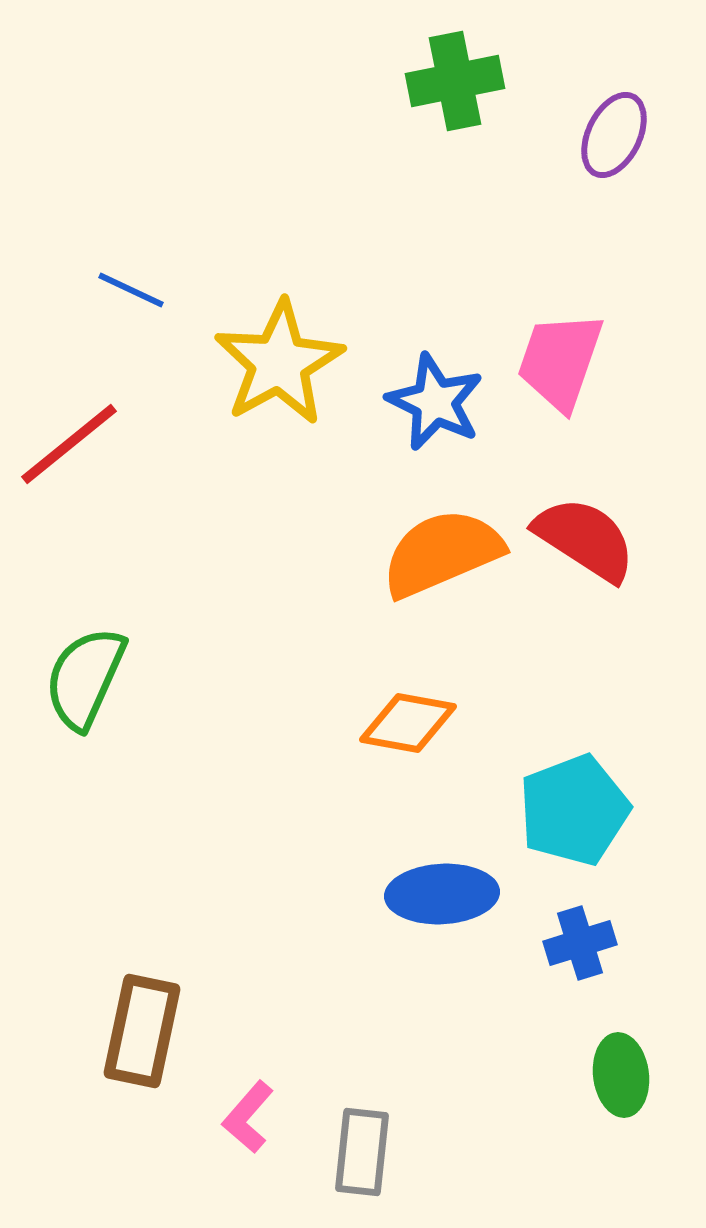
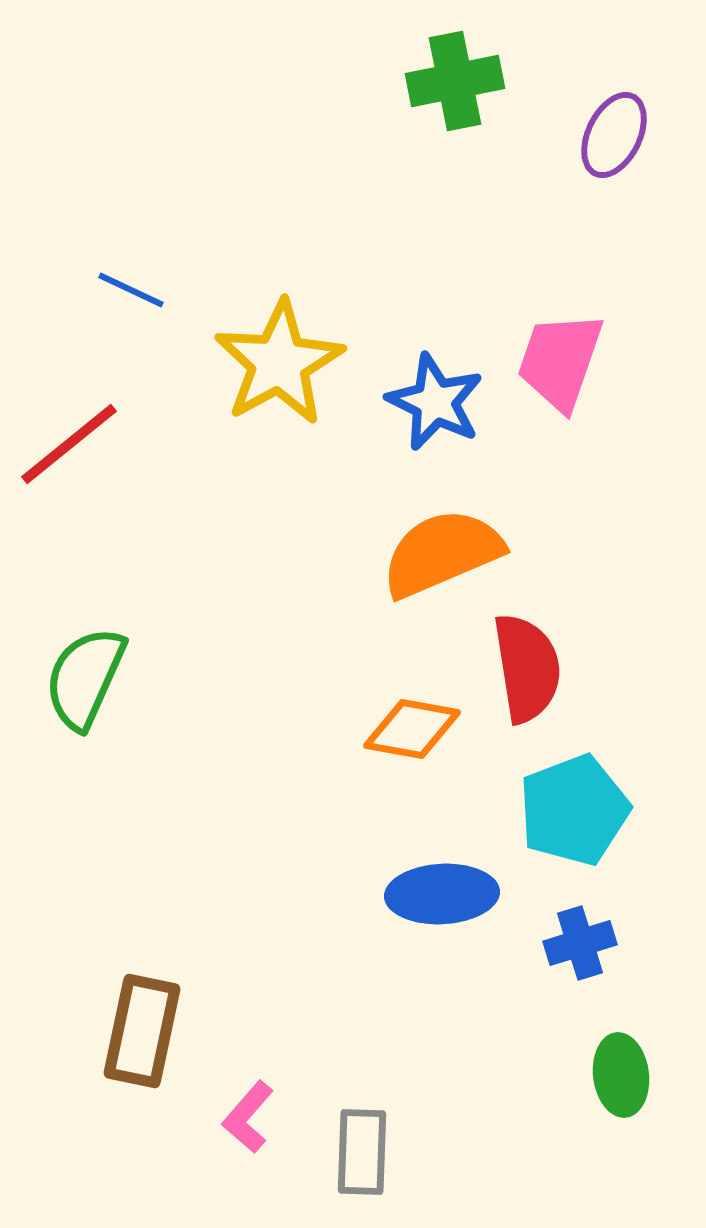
red semicircle: moved 58 px left, 129 px down; rotated 48 degrees clockwise
orange diamond: moved 4 px right, 6 px down
gray rectangle: rotated 4 degrees counterclockwise
